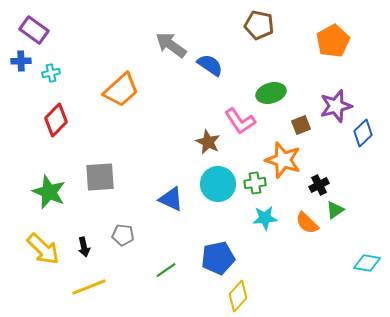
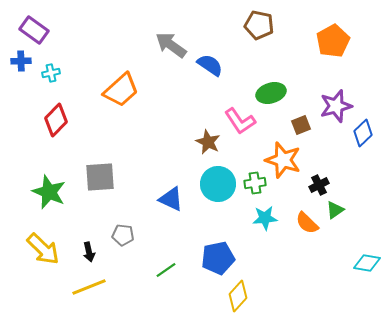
black arrow: moved 5 px right, 5 px down
